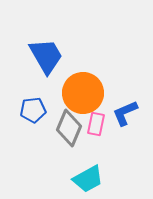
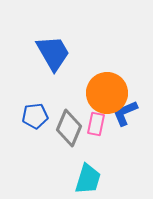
blue trapezoid: moved 7 px right, 3 px up
orange circle: moved 24 px right
blue pentagon: moved 2 px right, 6 px down
cyan trapezoid: rotated 44 degrees counterclockwise
